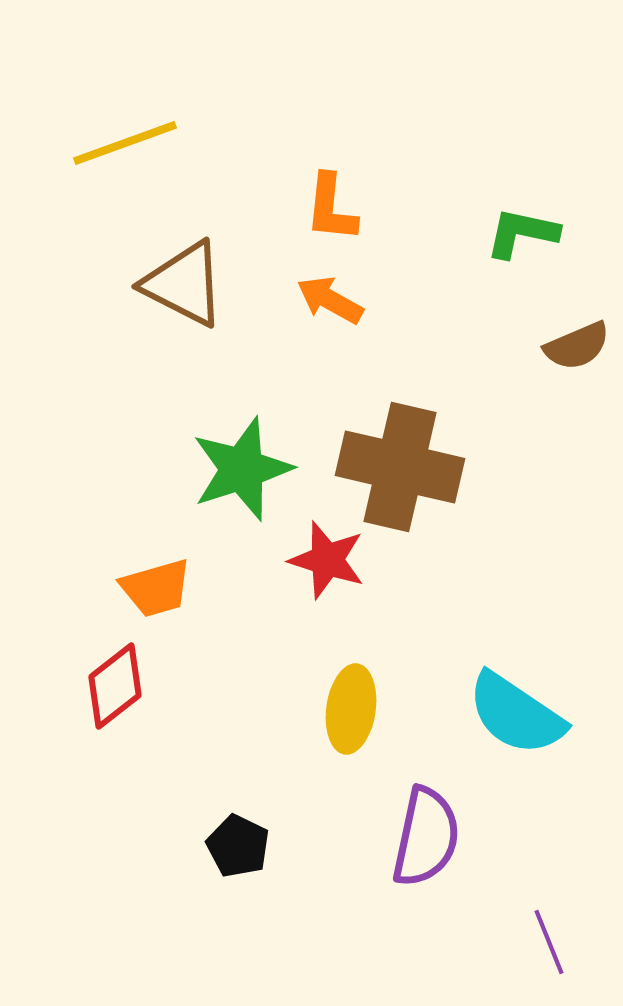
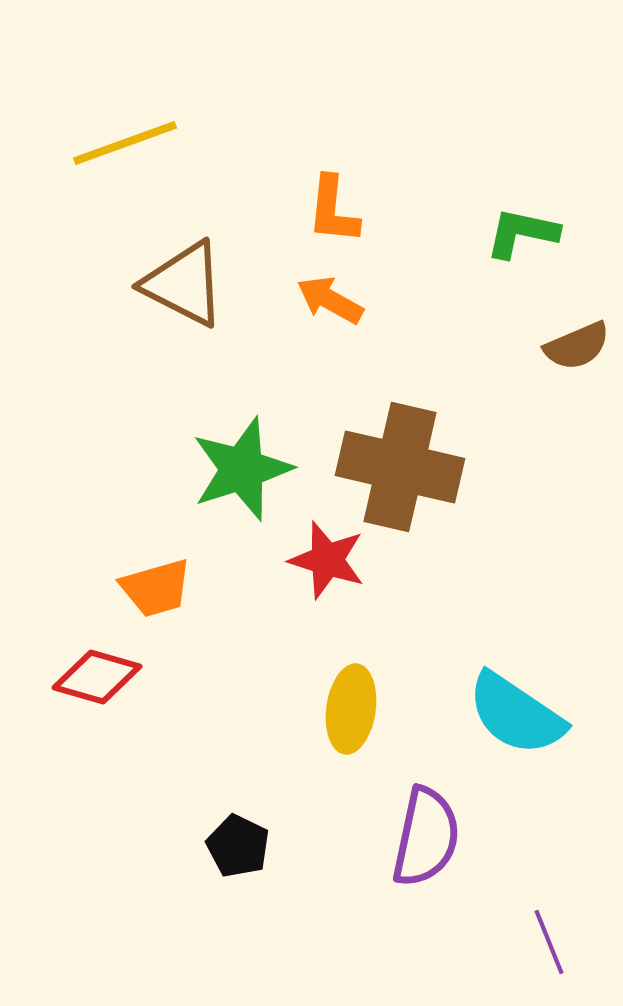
orange L-shape: moved 2 px right, 2 px down
red diamond: moved 18 px left, 9 px up; rotated 54 degrees clockwise
